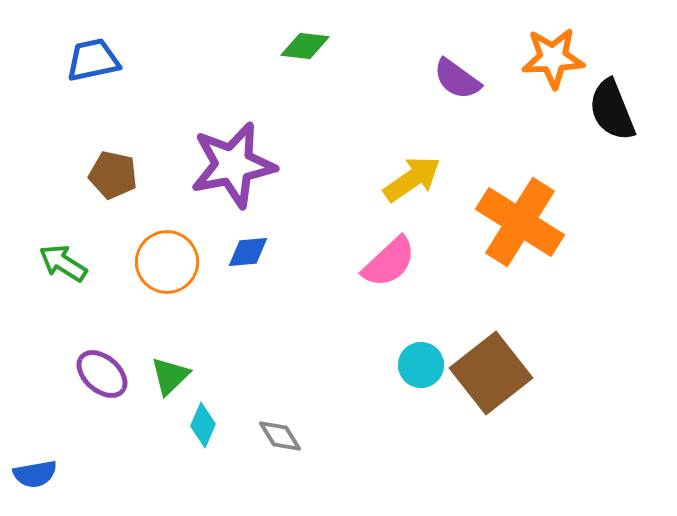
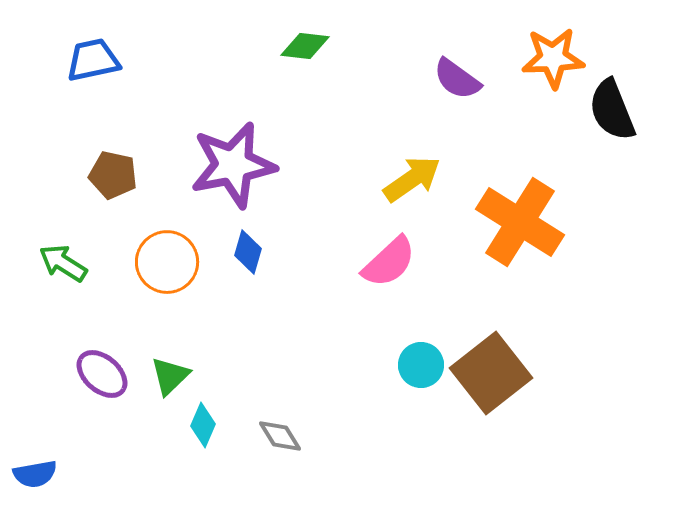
blue diamond: rotated 69 degrees counterclockwise
